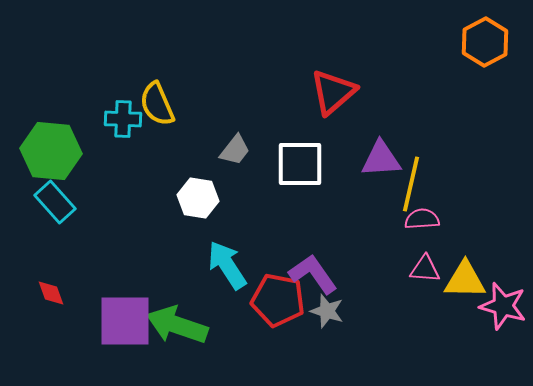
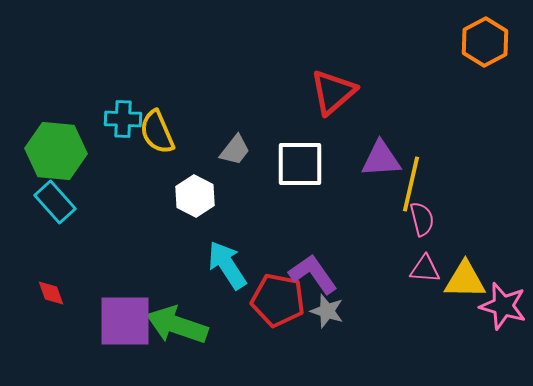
yellow semicircle: moved 28 px down
green hexagon: moved 5 px right
white hexagon: moved 3 px left, 2 px up; rotated 18 degrees clockwise
pink semicircle: rotated 80 degrees clockwise
